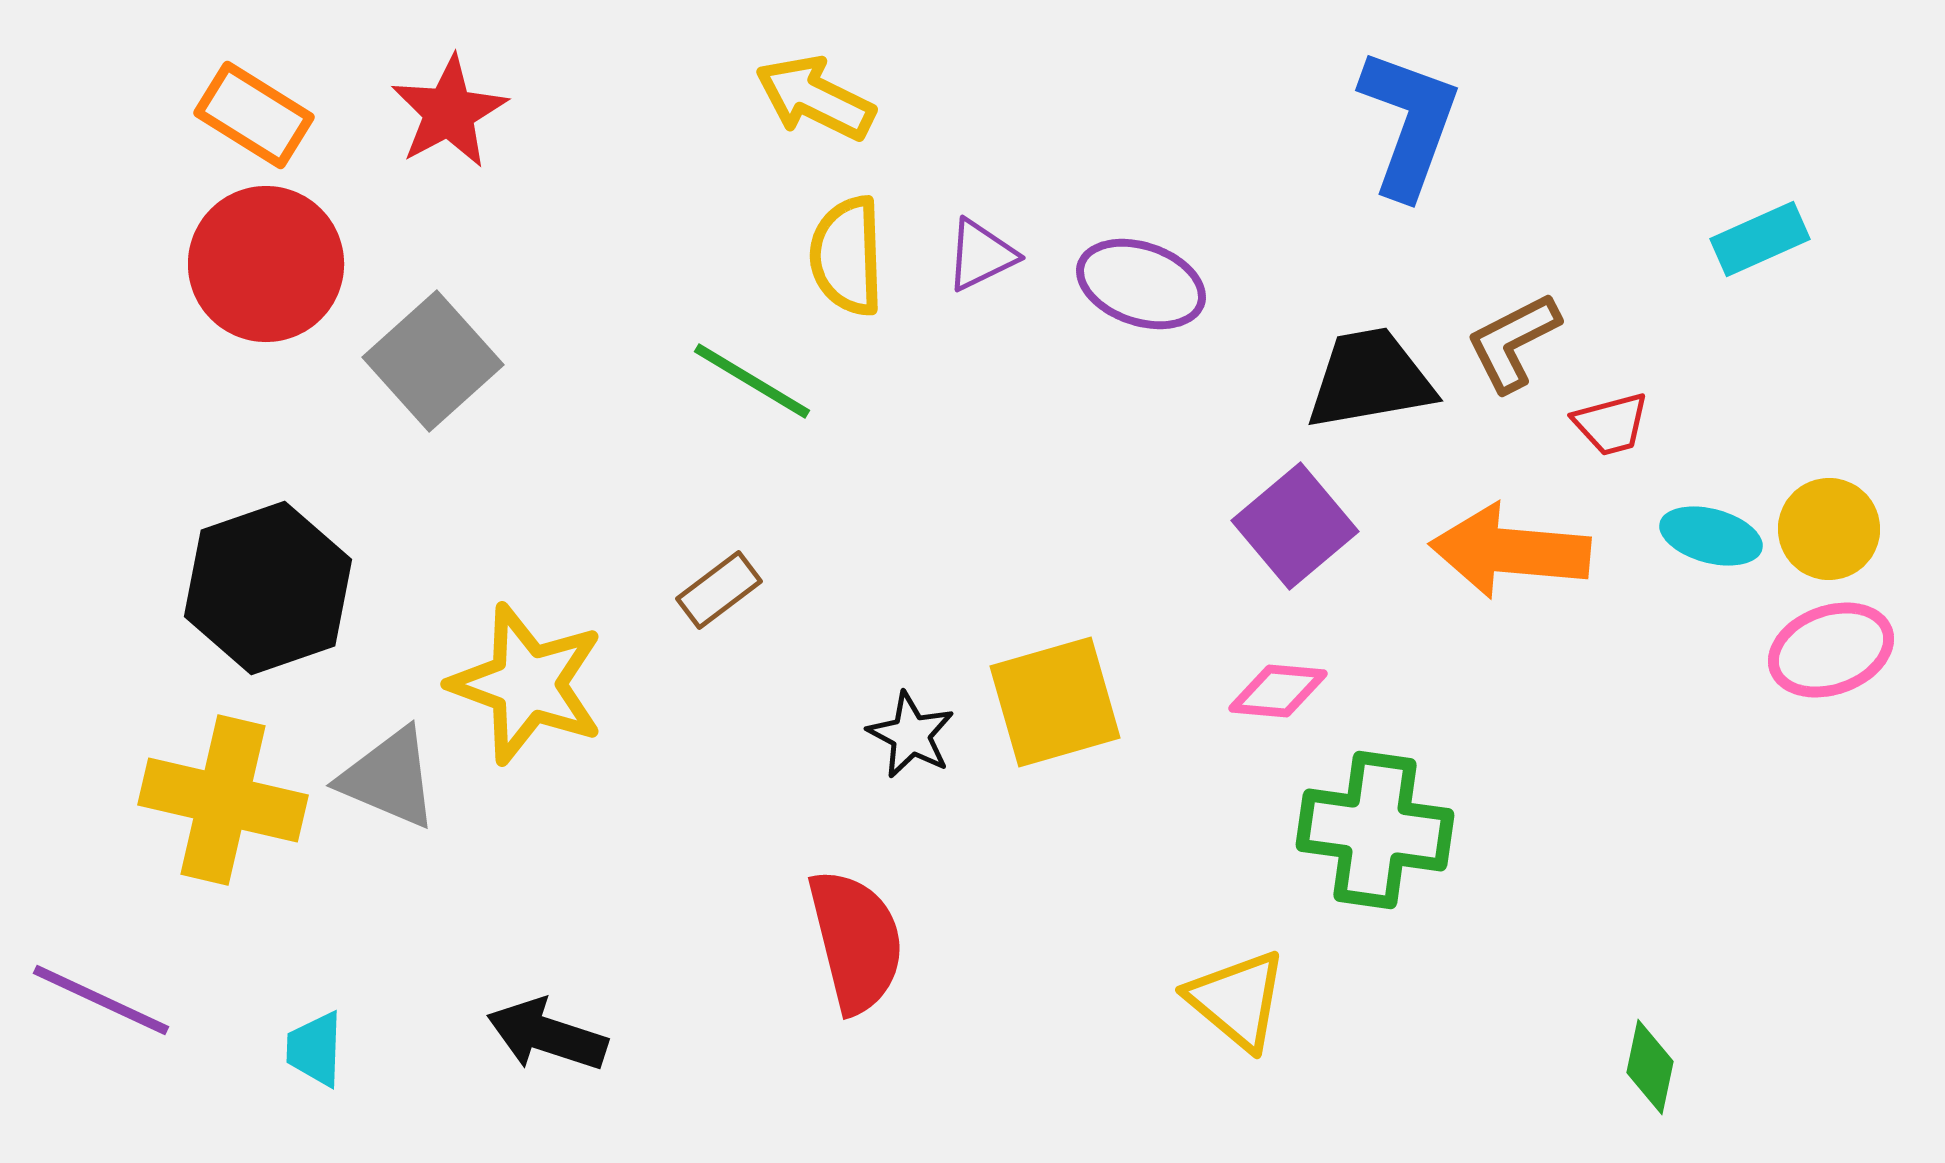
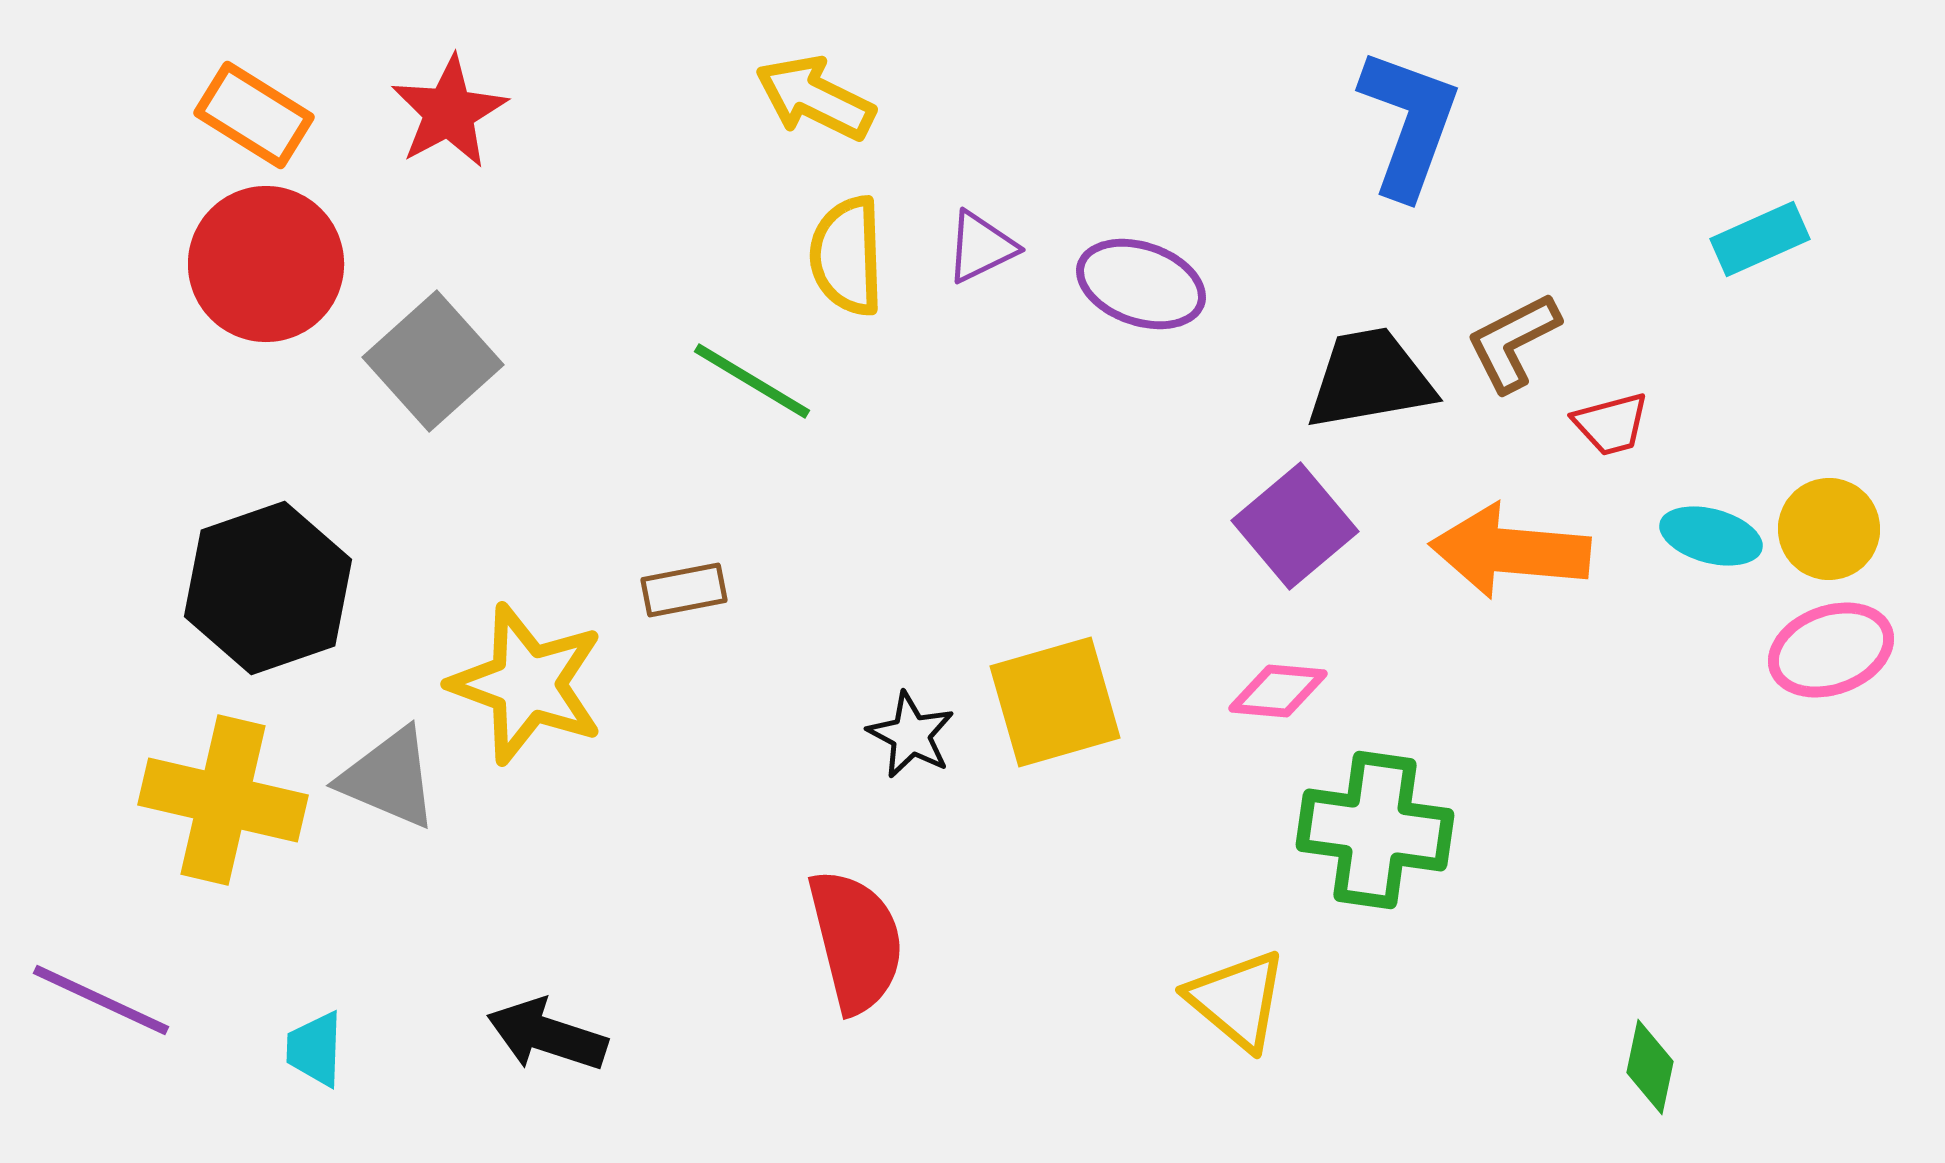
purple triangle: moved 8 px up
brown rectangle: moved 35 px left; rotated 26 degrees clockwise
